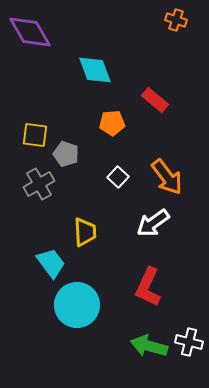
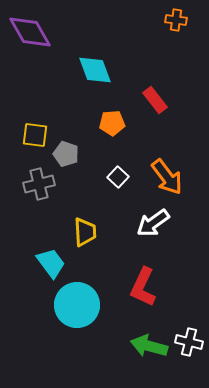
orange cross: rotated 10 degrees counterclockwise
red rectangle: rotated 12 degrees clockwise
gray cross: rotated 16 degrees clockwise
red L-shape: moved 5 px left
